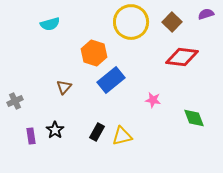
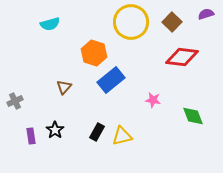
green diamond: moved 1 px left, 2 px up
